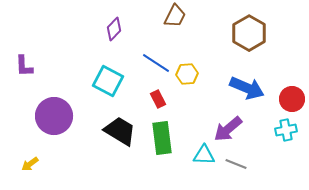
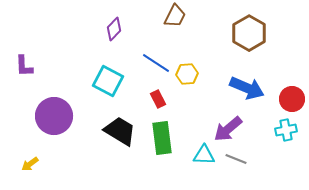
gray line: moved 5 px up
